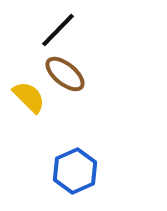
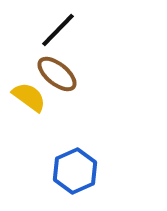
brown ellipse: moved 8 px left
yellow semicircle: rotated 9 degrees counterclockwise
